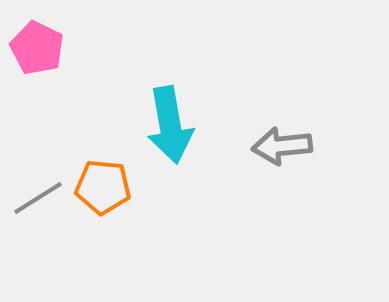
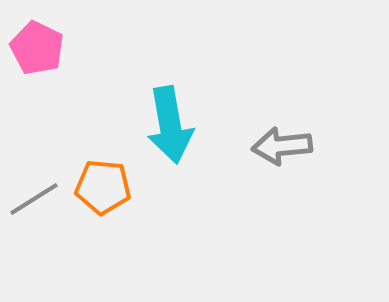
gray line: moved 4 px left, 1 px down
